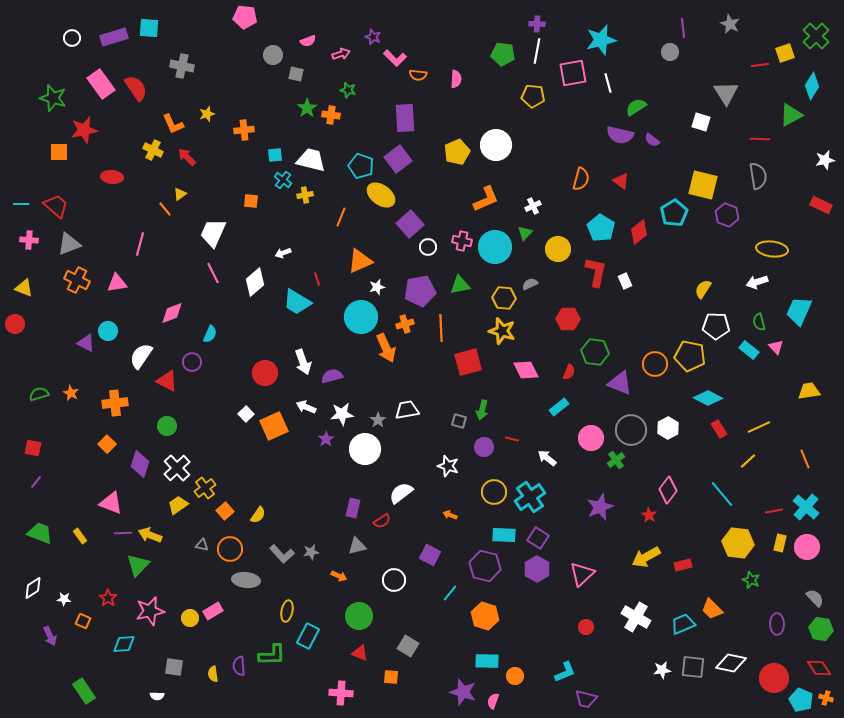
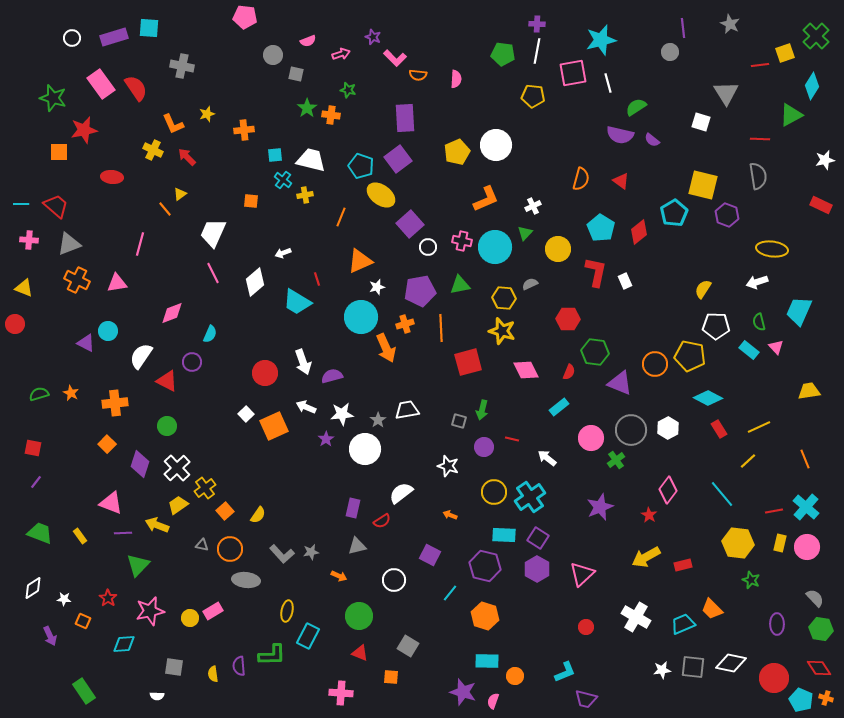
yellow arrow at (150, 535): moved 7 px right, 10 px up
